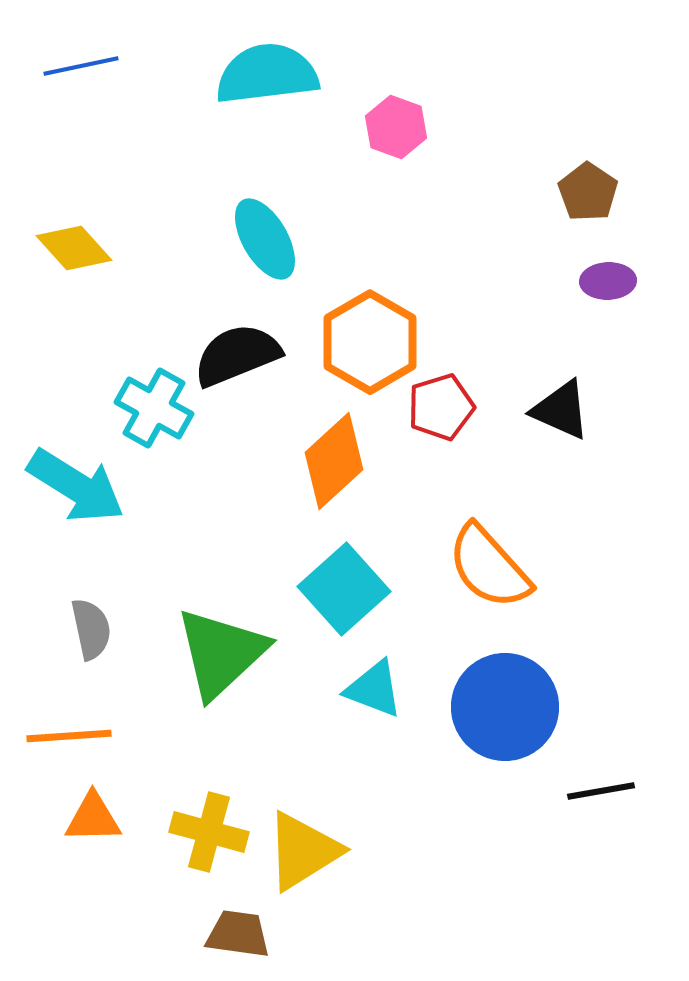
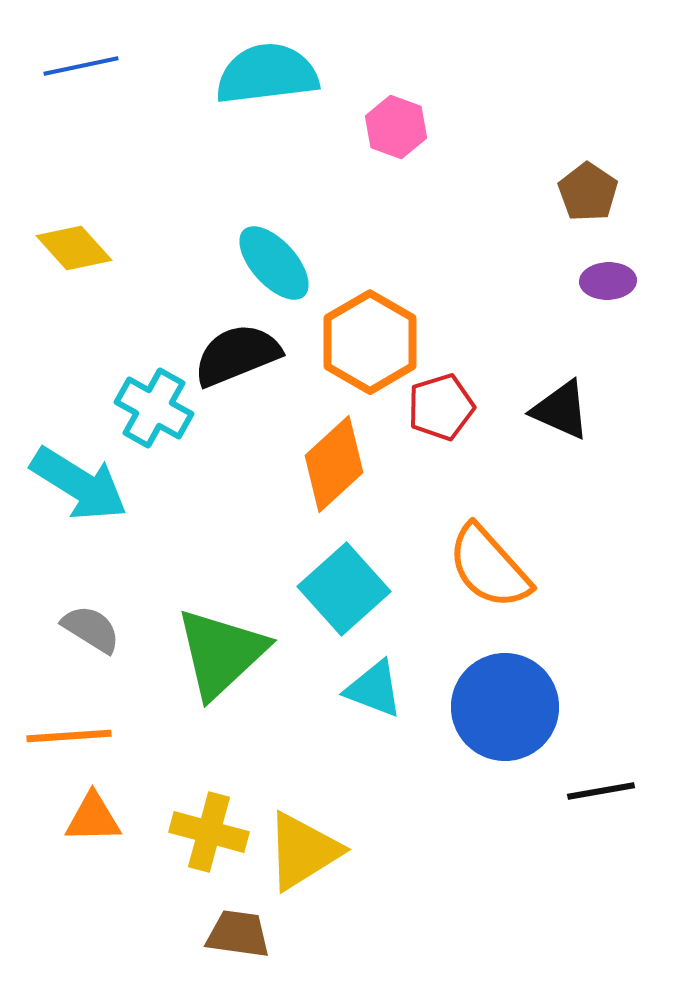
cyan ellipse: moved 9 px right, 24 px down; rotated 12 degrees counterclockwise
orange diamond: moved 3 px down
cyan arrow: moved 3 px right, 2 px up
gray semicircle: rotated 46 degrees counterclockwise
